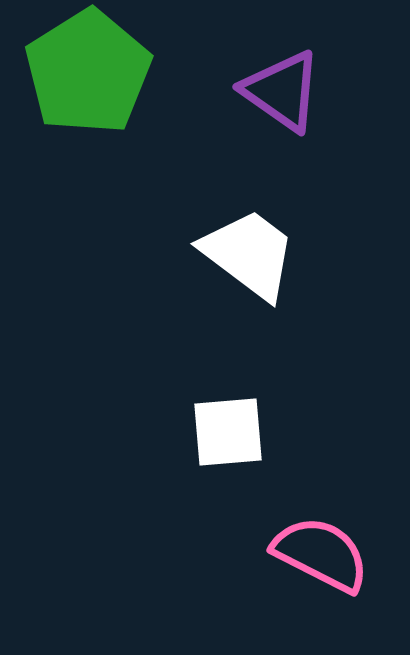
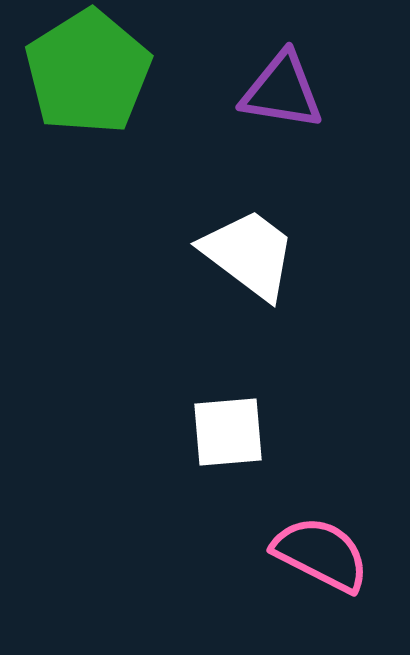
purple triangle: rotated 26 degrees counterclockwise
